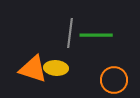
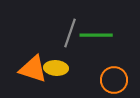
gray line: rotated 12 degrees clockwise
